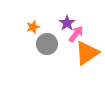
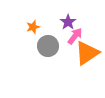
purple star: moved 1 px right, 1 px up
pink arrow: moved 1 px left, 2 px down
gray circle: moved 1 px right, 2 px down
